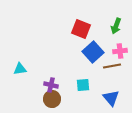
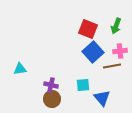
red square: moved 7 px right
blue triangle: moved 9 px left
